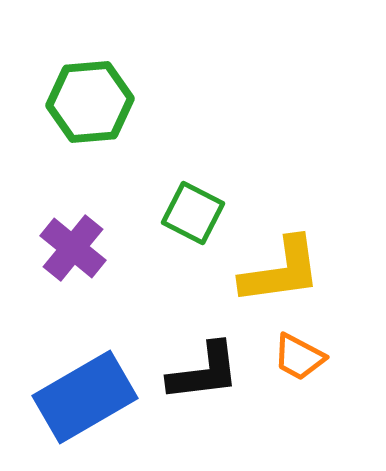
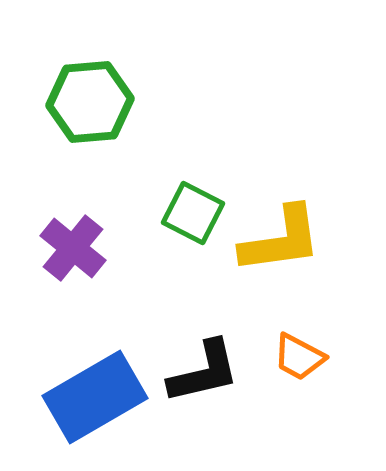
yellow L-shape: moved 31 px up
black L-shape: rotated 6 degrees counterclockwise
blue rectangle: moved 10 px right
